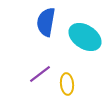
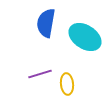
blue semicircle: moved 1 px down
purple line: rotated 20 degrees clockwise
